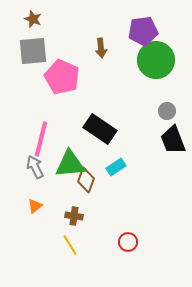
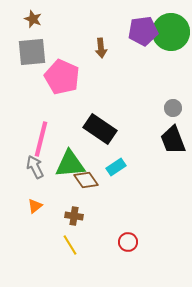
gray square: moved 1 px left, 1 px down
green circle: moved 15 px right, 28 px up
gray circle: moved 6 px right, 3 px up
brown diamond: rotated 55 degrees counterclockwise
